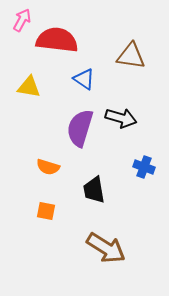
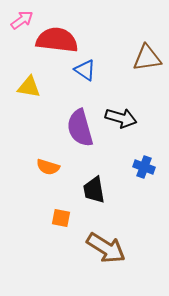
pink arrow: rotated 25 degrees clockwise
brown triangle: moved 16 px right, 2 px down; rotated 16 degrees counterclockwise
blue triangle: moved 1 px right, 9 px up
purple semicircle: rotated 33 degrees counterclockwise
orange square: moved 15 px right, 7 px down
